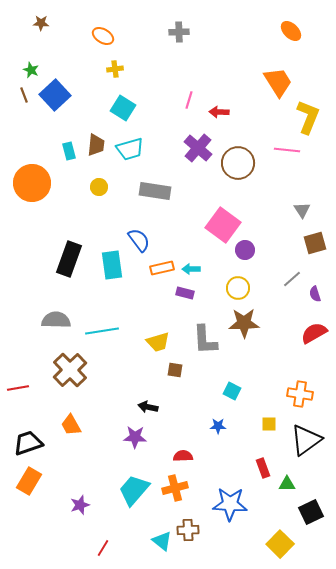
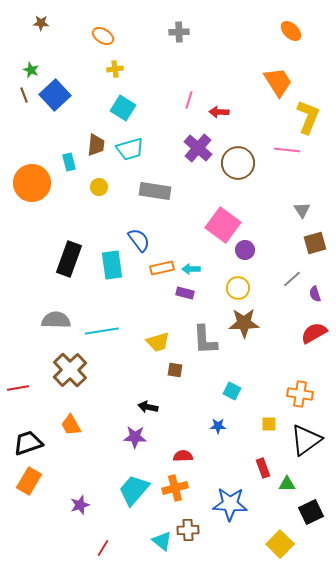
cyan rectangle at (69, 151): moved 11 px down
